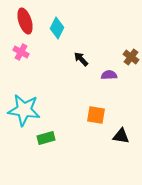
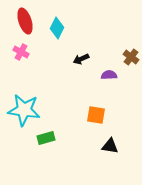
black arrow: rotated 70 degrees counterclockwise
black triangle: moved 11 px left, 10 px down
